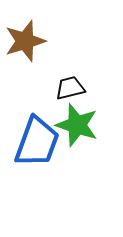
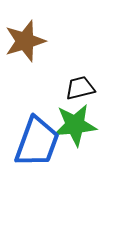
black trapezoid: moved 10 px right
green star: moved 2 px left; rotated 24 degrees counterclockwise
